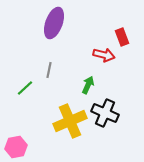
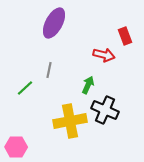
purple ellipse: rotated 8 degrees clockwise
red rectangle: moved 3 px right, 1 px up
black cross: moved 3 px up
yellow cross: rotated 12 degrees clockwise
pink hexagon: rotated 10 degrees clockwise
